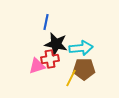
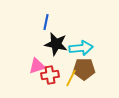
red cross: moved 16 px down
